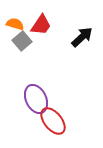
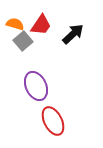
black arrow: moved 9 px left, 3 px up
gray square: moved 1 px right
purple ellipse: moved 13 px up
red ellipse: rotated 12 degrees clockwise
